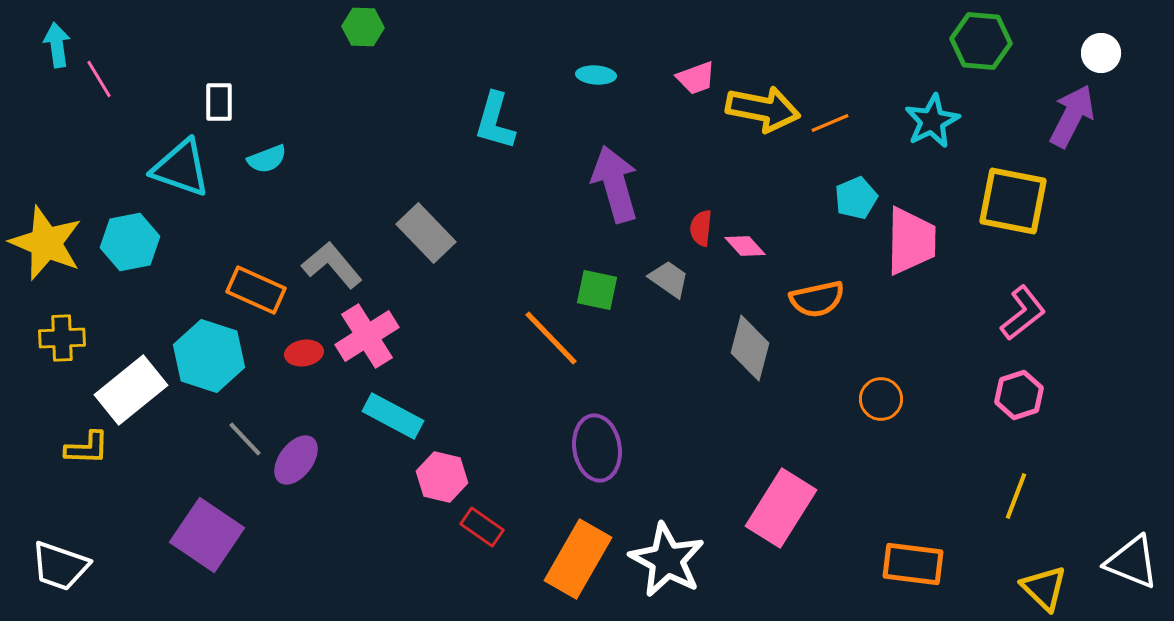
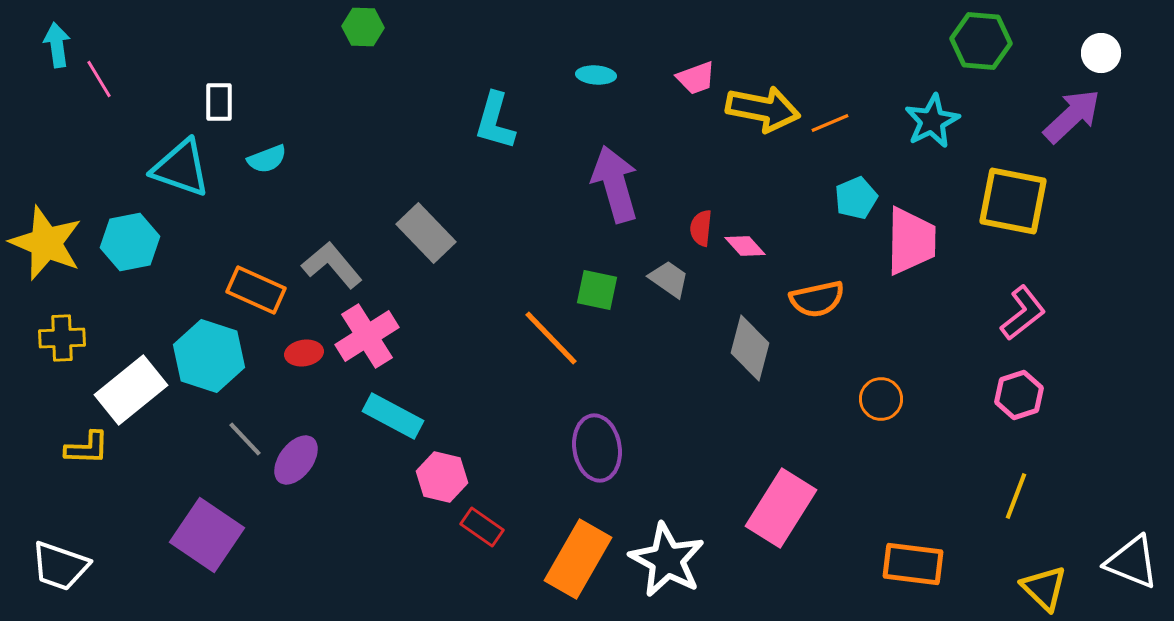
purple arrow at (1072, 116): rotated 20 degrees clockwise
